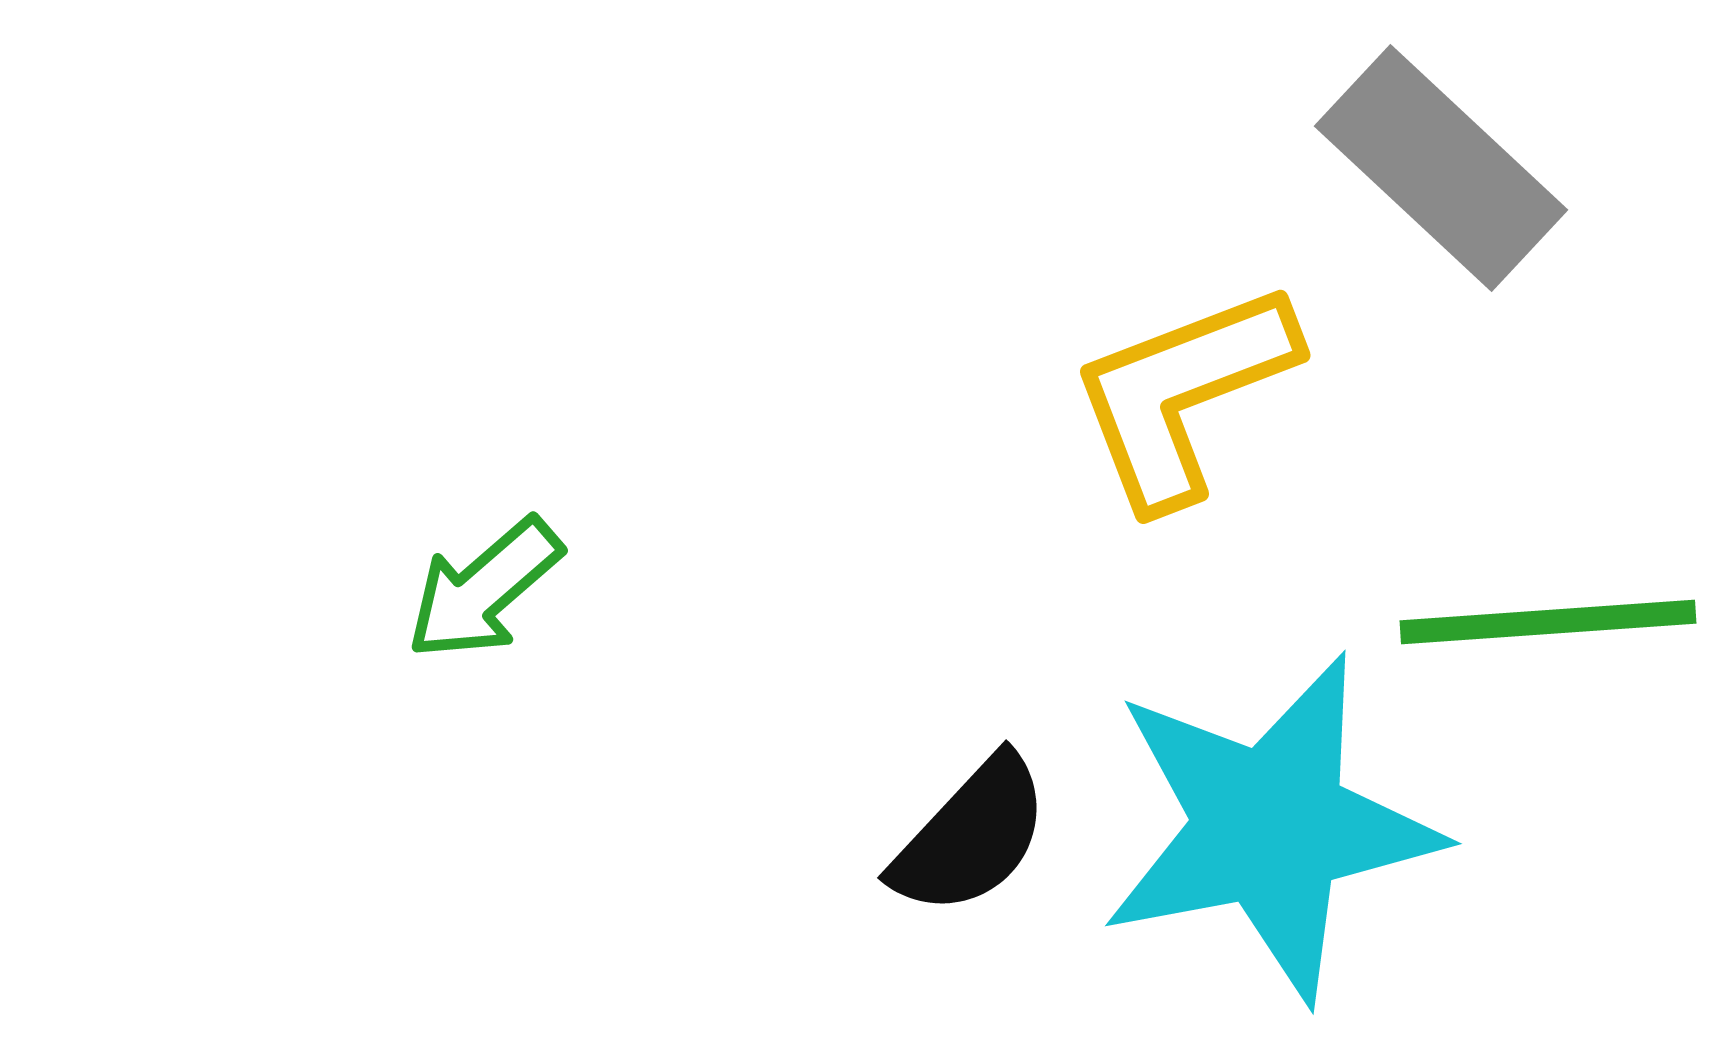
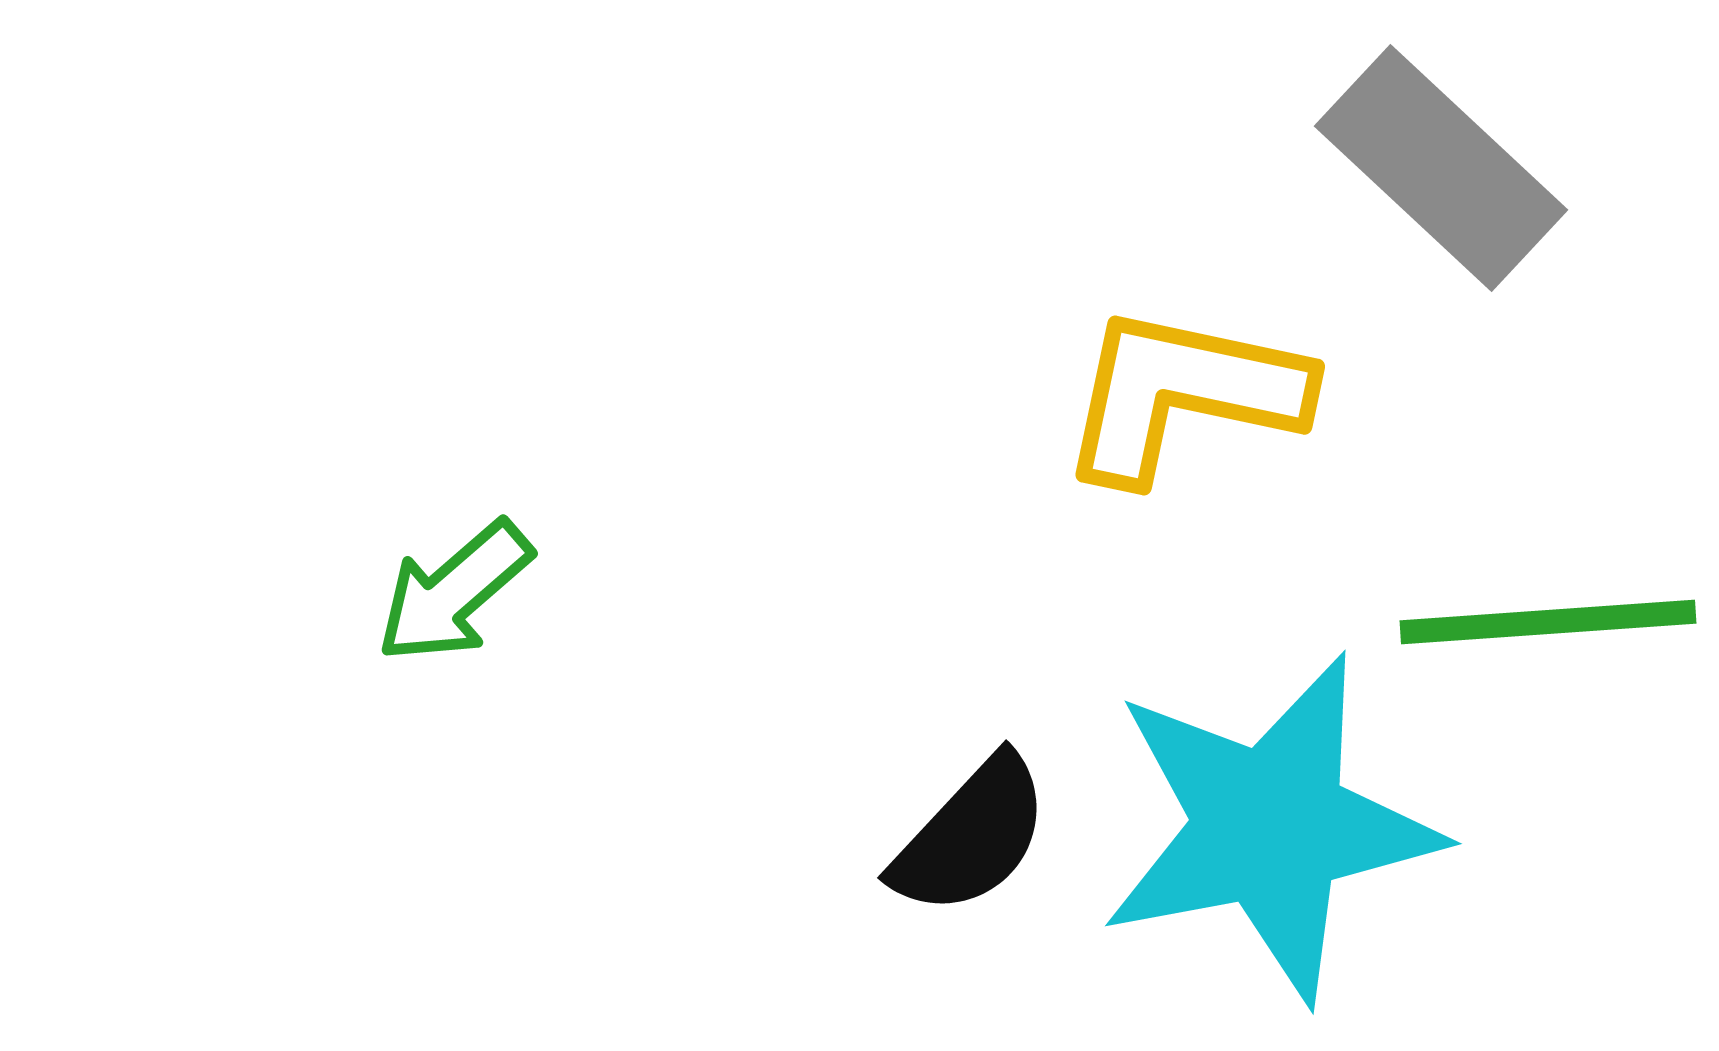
yellow L-shape: rotated 33 degrees clockwise
green arrow: moved 30 px left, 3 px down
